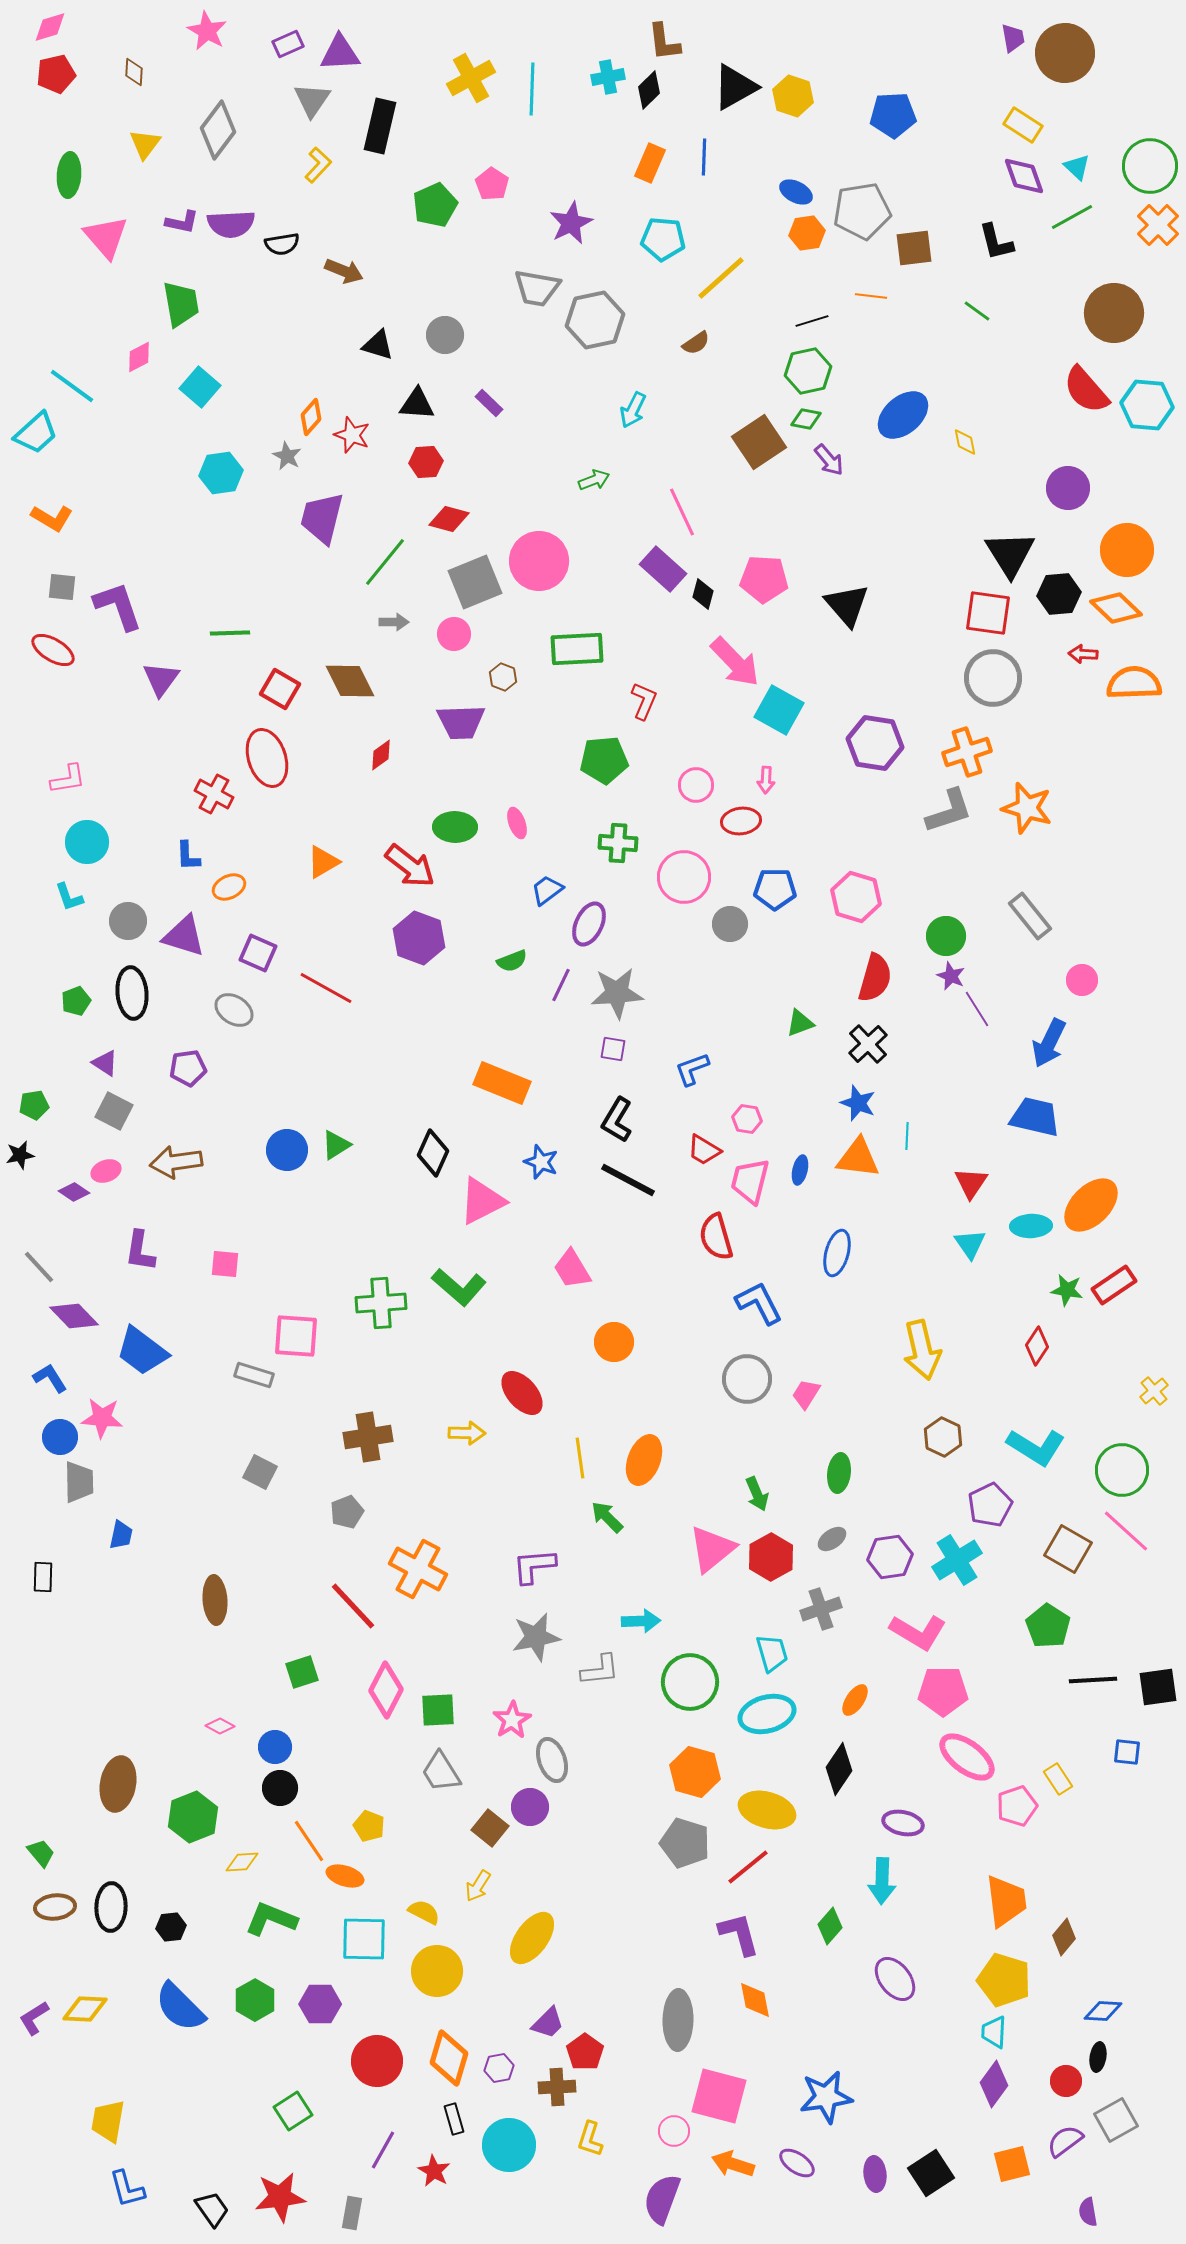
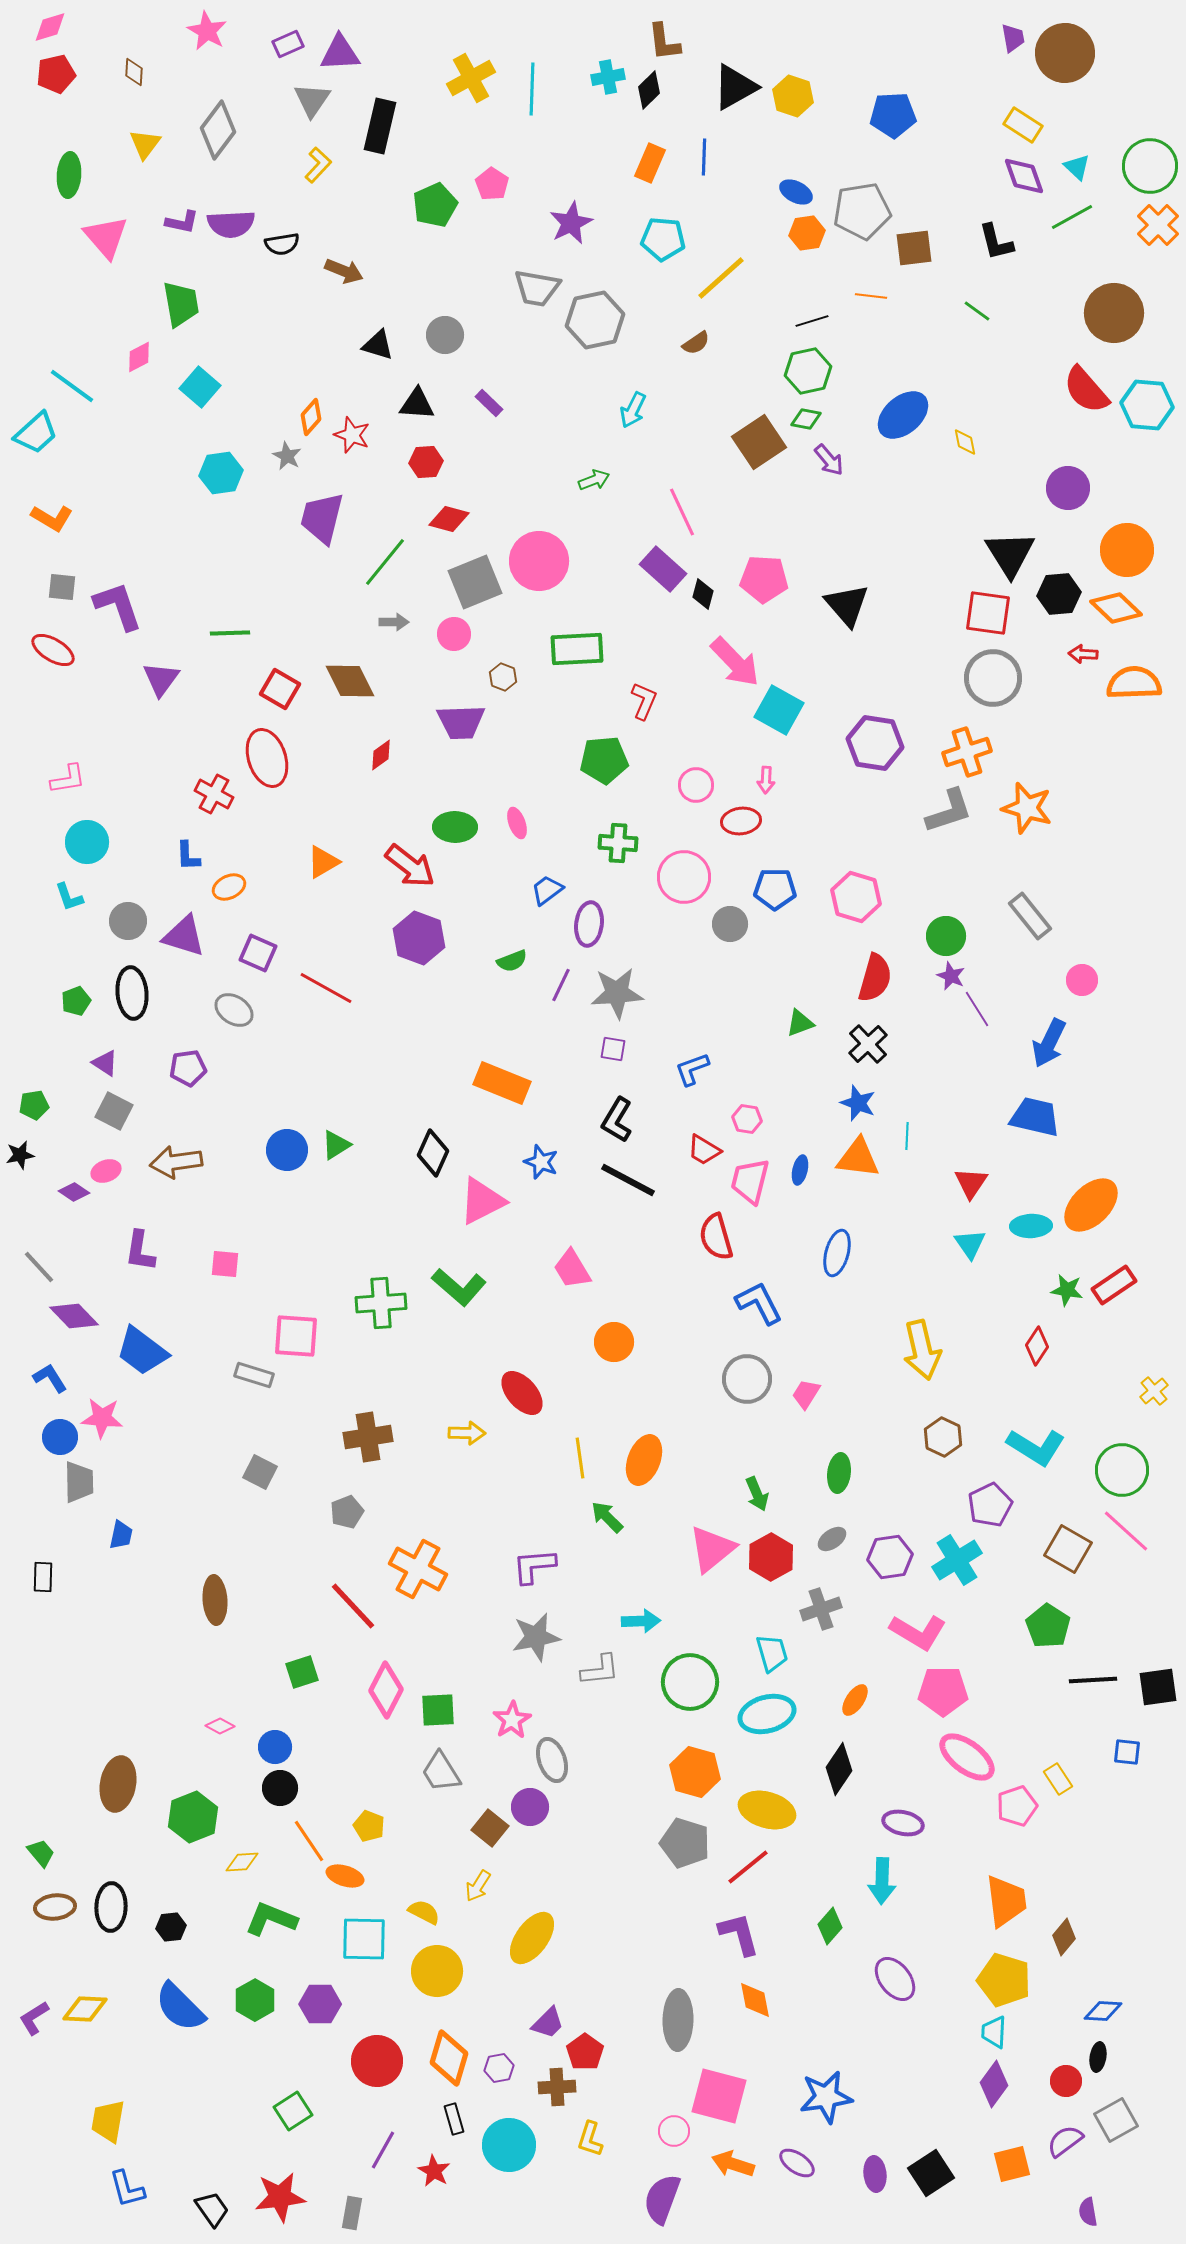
purple ellipse at (589, 924): rotated 18 degrees counterclockwise
